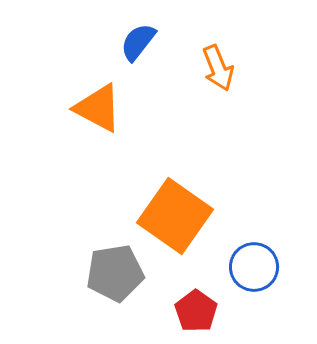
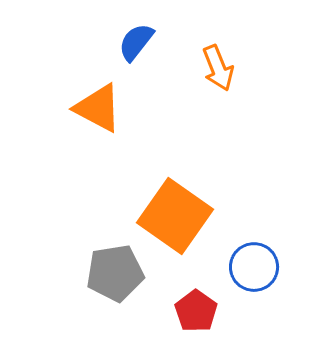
blue semicircle: moved 2 px left
